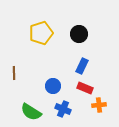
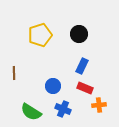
yellow pentagon: moved 1 px left, 2 px down
